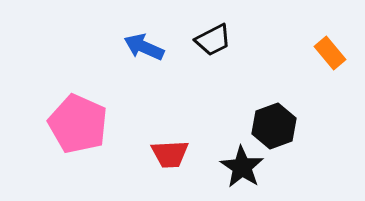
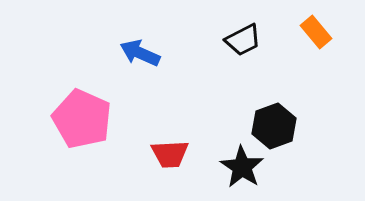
black trapezoid: moved 30 px right
blue arrow: moved 4 px left, 6 px down
orange rectangle: moved 14 px left, 21 px up
pink pentagon: moved 4 px right, 5 px up
